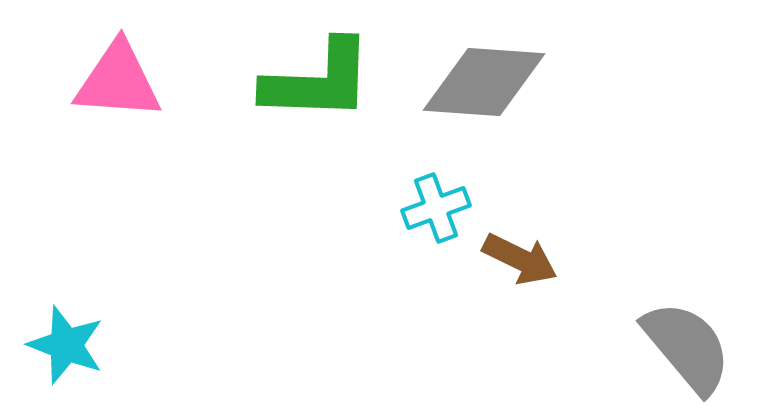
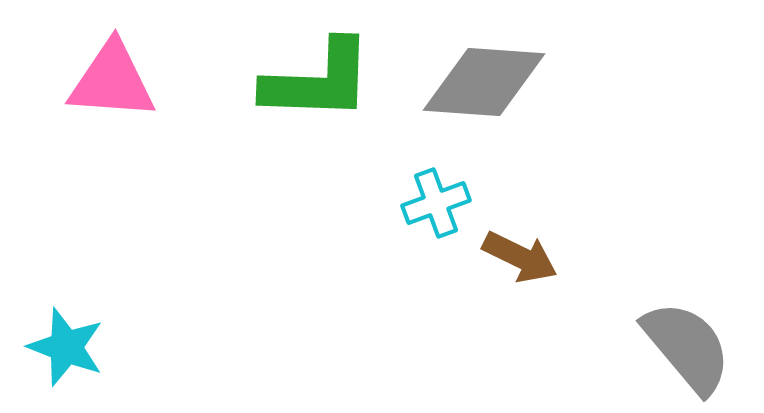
pink triangle: moved 6 px left
cyan cross: moved 5 px up
brown arrow: moved 2 px up
cyan star: moved 2 px down
